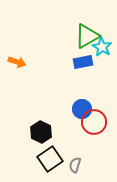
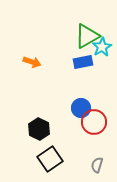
cyan star: rotated 12 degrees clockwise
orange arrow: moved 15 px right
blue circle: moved 1 px left, 1 px up
black hexagon: moved 2 px left, 3 px up
gray semicircle: moved 22 px right
